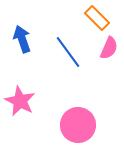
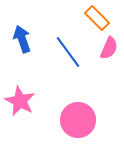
pink circle: moved 5 px up
